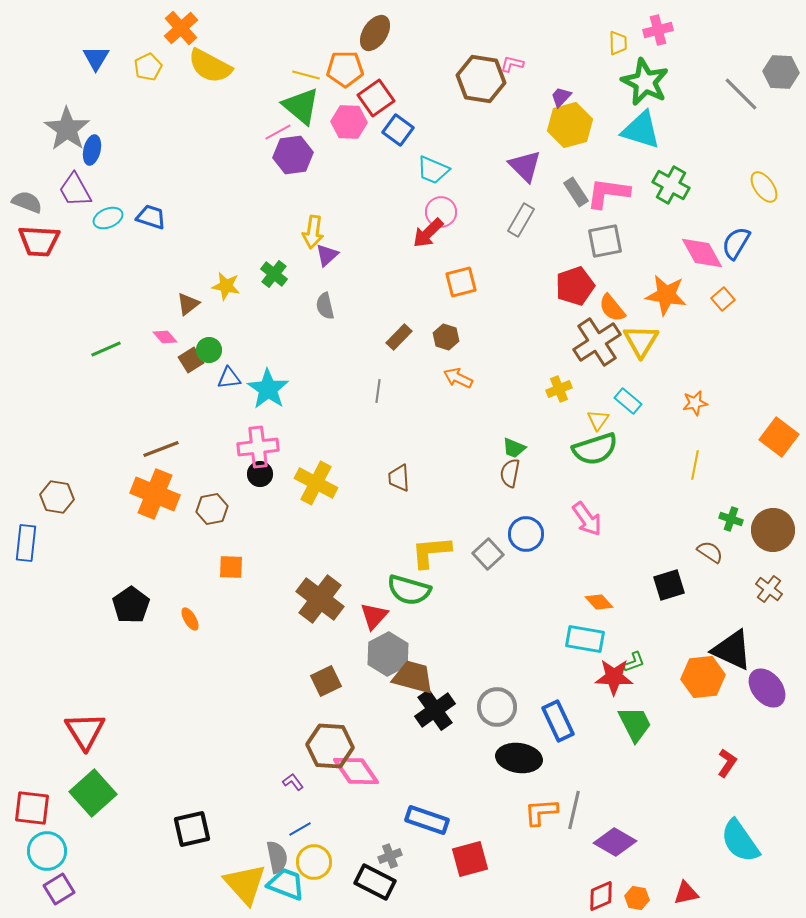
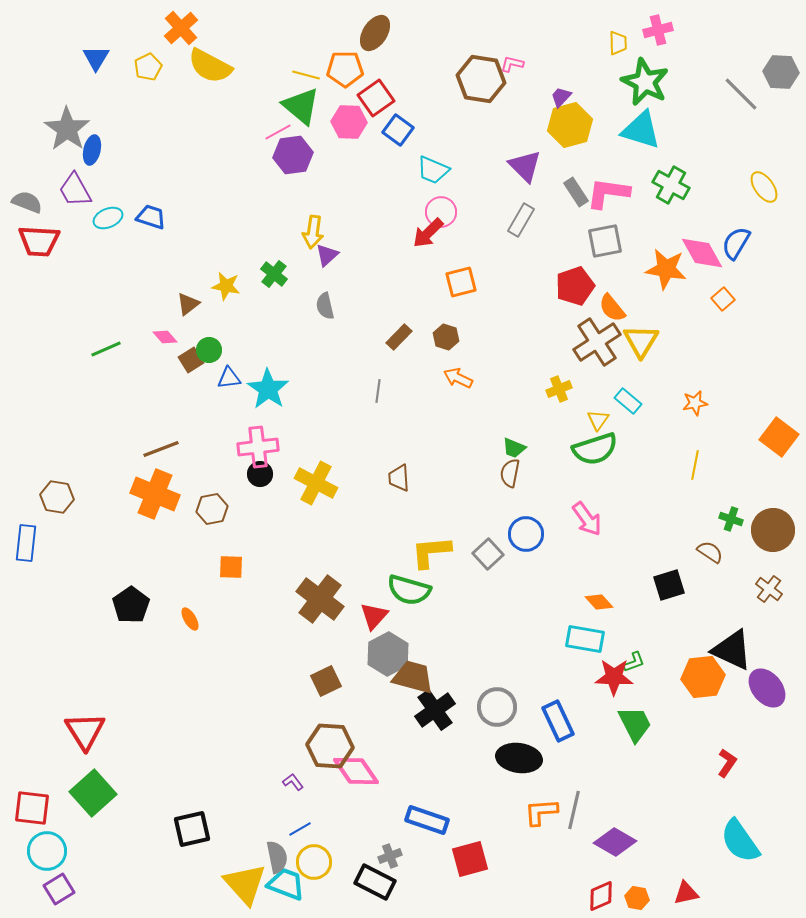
orange star at (666, 295): moved 26 px up
